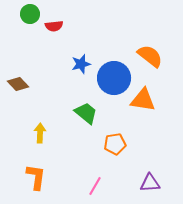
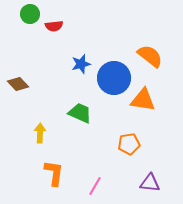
green trapezoid: moved 6 px left; rotated 15 degrees counterclockwise
orange pentagon: moved 14 px right
orange L-shape: moved 18 px right, 4 px up
purple triangle: rotated 10 degrees clockwise
